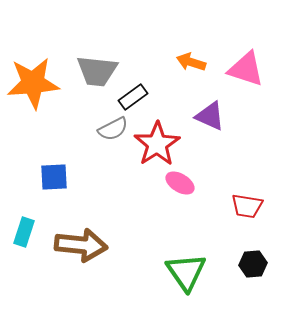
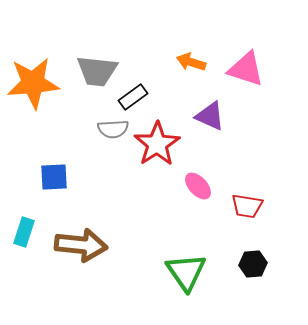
gray semicircle: rotated 24 degrees clockwise
pink ellipse: moved 18 px right, 3 px down; rotated 16 degrees clockwise
